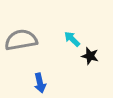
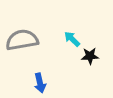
gray semicircle: moved 1 px right
black star: rotated 18 degrees counterclockwise
